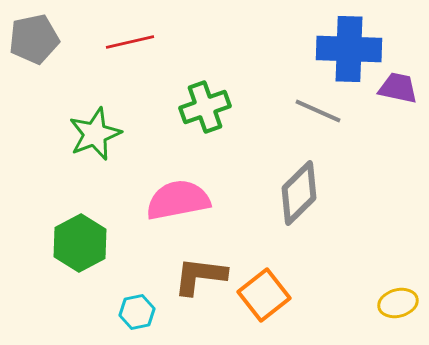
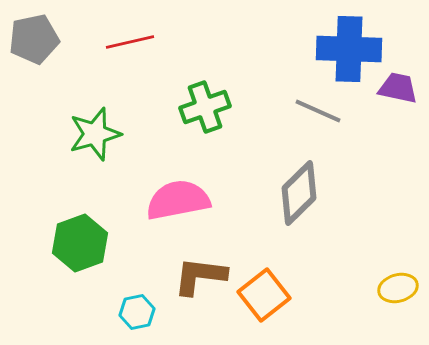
green star: rotated 6 degrees clockwise
green hexagon: rotated 8 degrees clockwise
yellow ellipse: moved 15 px up
